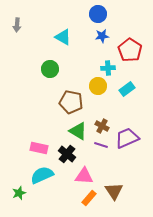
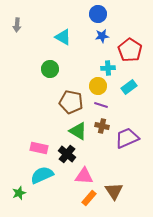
cyan rectangle: moved 2 px right, 2 px up
brown cross: rotated 16 degrees counterclockwise
purple line: moved 40 px up
